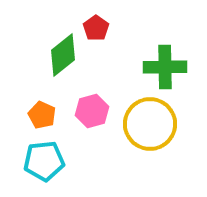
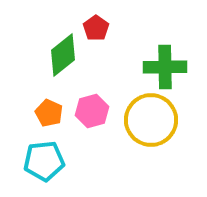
orange pentagon: moved 7 px right, 2 px up
yellow circle: moved 1 px right, 4 px up
